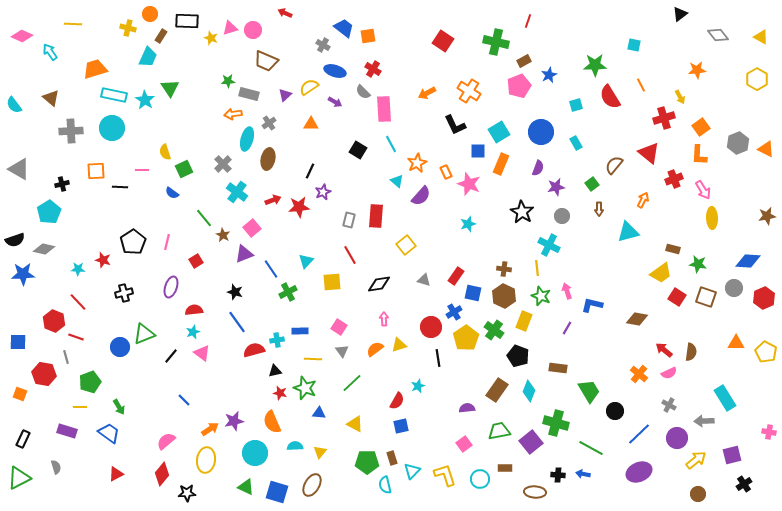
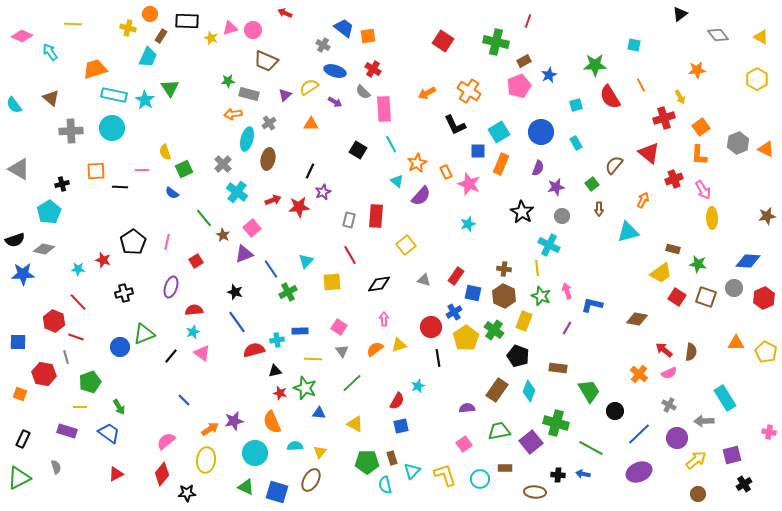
brown ellipse at (312, 485): moved 1 px left, 5 px up
